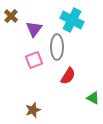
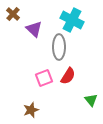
brown cross: moved 2 px right, 2 px up
purple triangle: rotated 24 degrees counterclockwise
gray ellipse: moved 2 px right
pink square: moved 10 px right, 18 px down
green triangle: moved 2 px left, 2 px down; rotated 24 degrees clockwise
brown star: moved 2 px left
